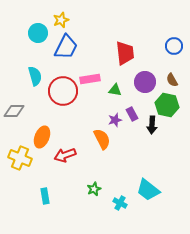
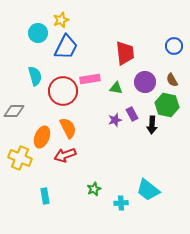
green triangle: moved 1 px right, 2 px up
orange semicircle: moved 34 px left, 11 px up
cyan cross: moved 1 px right; rotated 32 degrees counterclockwise
